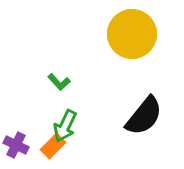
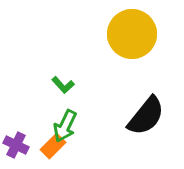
green L-shape: moved 4 px right, 3 px down
black semicircle: moved 2 px right
